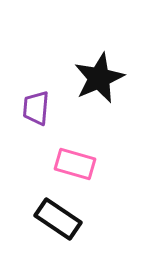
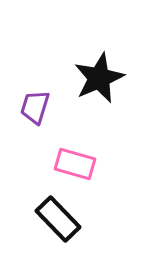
purple trapezoid: moved 1 px left, 1 px up; rotated 12 degrees clockwise
black rectangle: rotated 12 degrees clockwise
